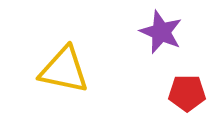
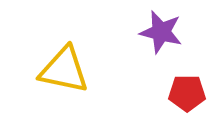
purple star: rotated 9 degrees counterclockwise
